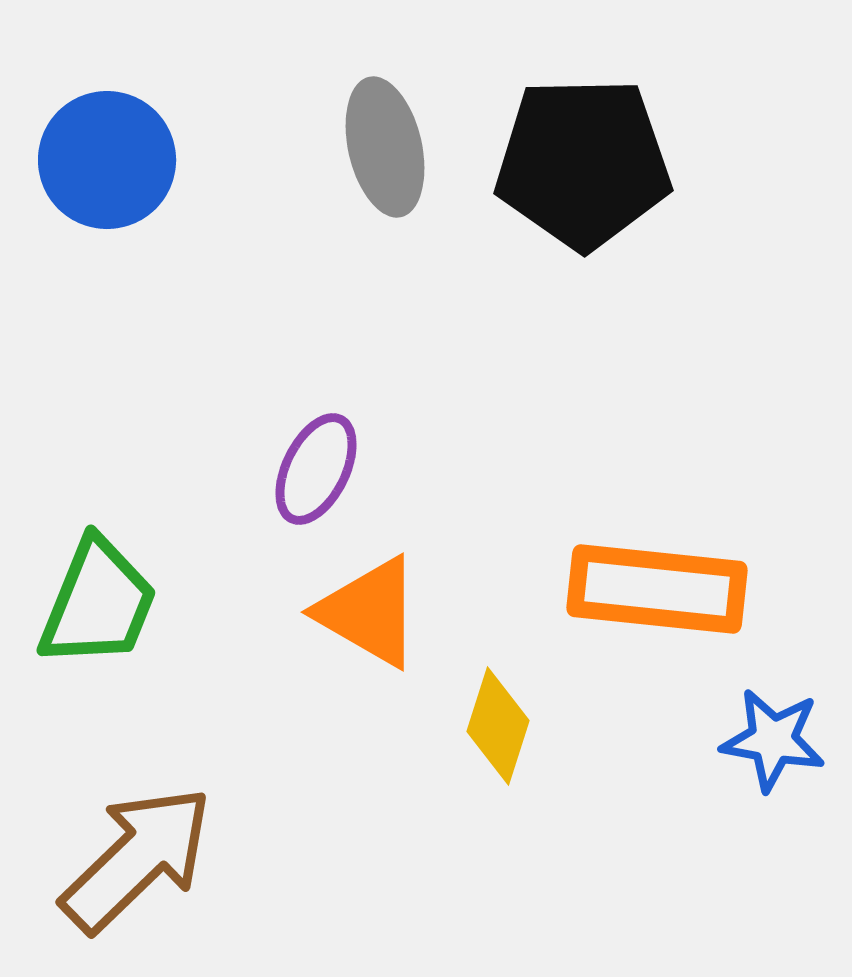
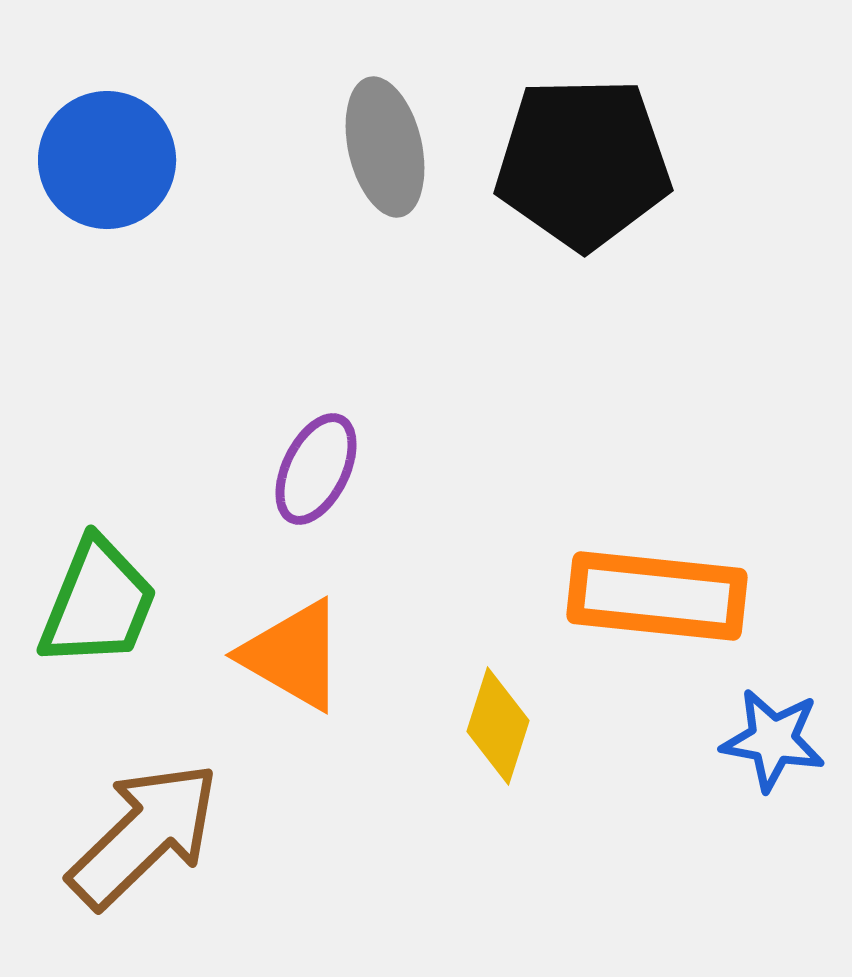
orange rectangle: moved 7 px down
orange triangle: moved 76 px left, 43 px down
brown arrow: moved 7 px right, 24 px up
